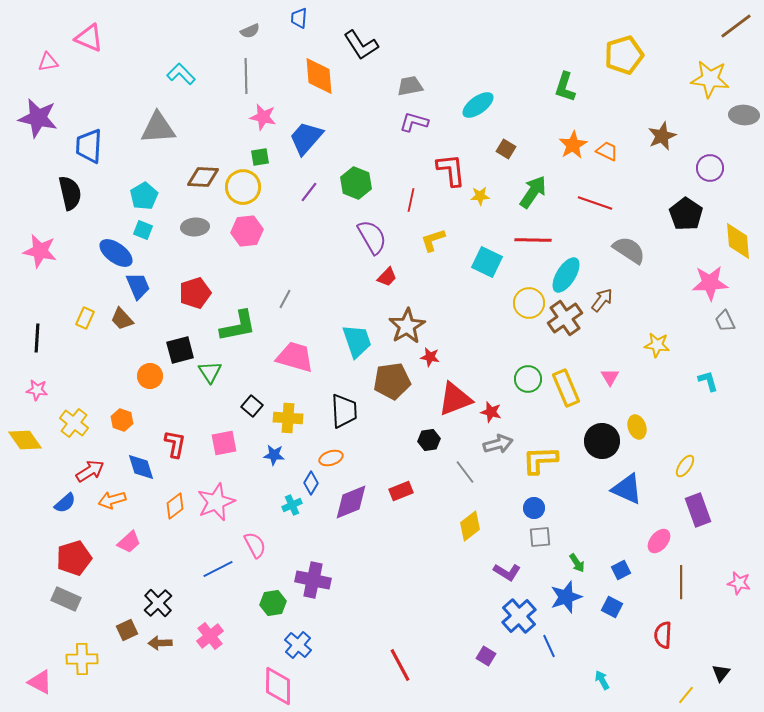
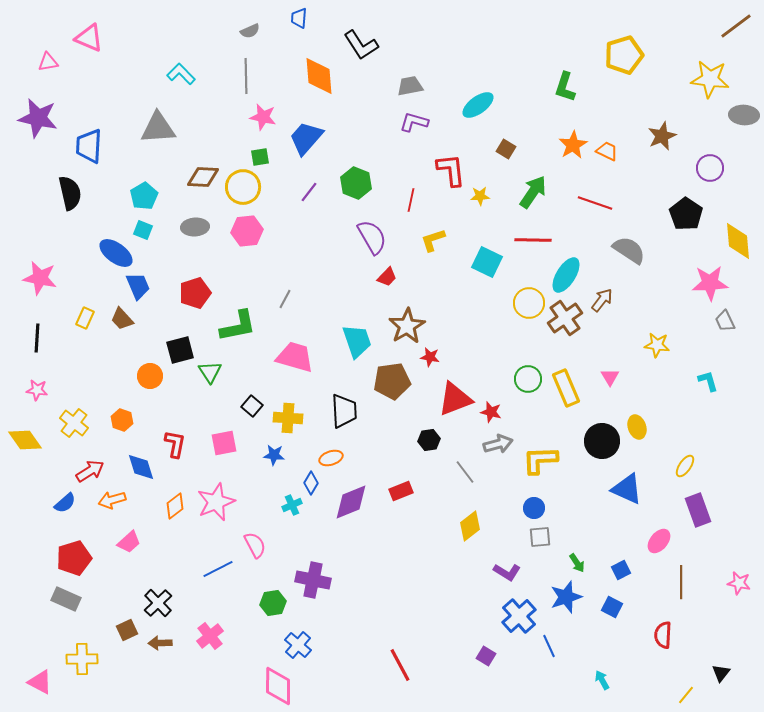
pink star at (40, 251): moved 27 px down
